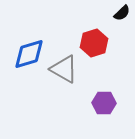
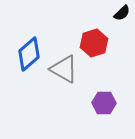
blue diamond: rotated 24 degrees counterclockwise
